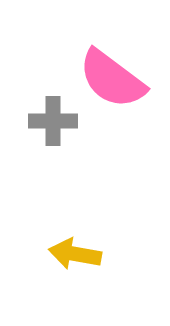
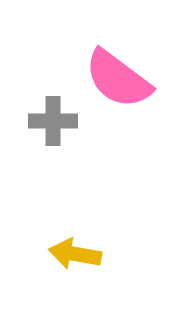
pink semicircle: moved 6 px right
